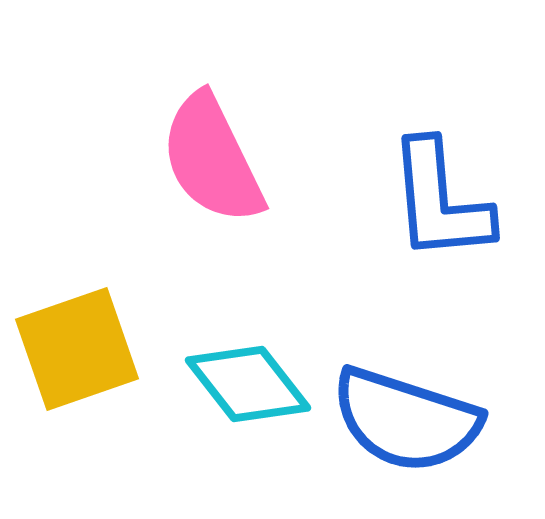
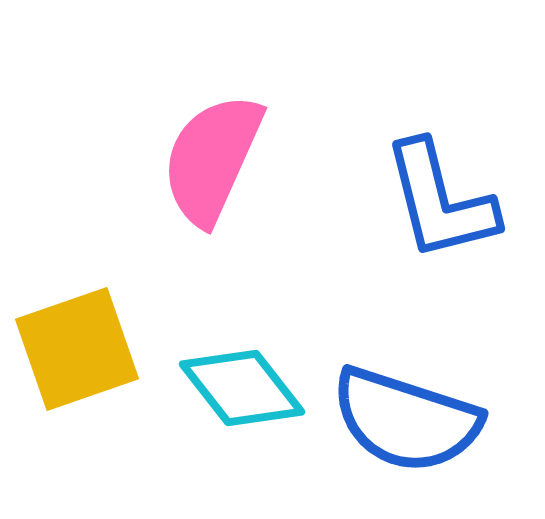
pink semicircle: rotated 50 degrees clockwise
blue L-shape: rotated 9 degrees counterclockwise
cyan diamond: moved 6 px left, 4 px down
